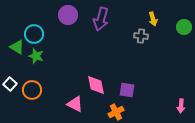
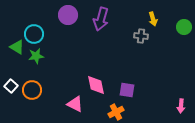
green star: rotated 28 degrees counterclockwise
white square: moved 1 px right, 2 px down
